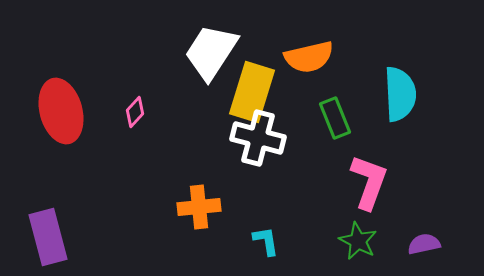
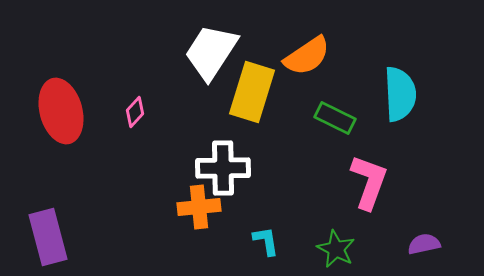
orange semicircle: moved 2 px left, 1 px up; rotated 21 degrees counterclockwise
green rectangle: rotated 42 degrees counterclockwise
white cross: moved 35 px left, 30 px down; rotated 16 degrees counterclockwise
green star: moved 22 px left, 8 px down
